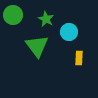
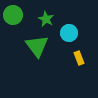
cyan circle: moved 1 px down
yellow rectangle: rotated 24 degrees counterclockwise
